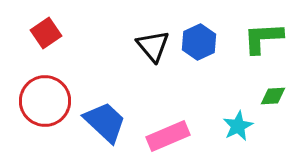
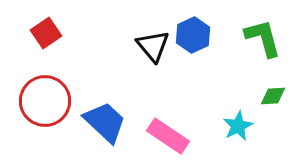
green L-shape: rotated 78 degrees clockwise
blue hexagon: moved 6 px left, 7 px up
pink rectangle: rotated 57 degrees clockwise
